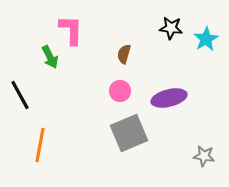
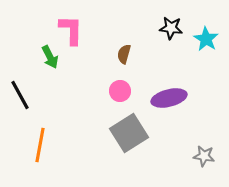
cyan star: rotated 10 degrees counterclockwise
gray square: rotated 9 degrees counterclockwise
